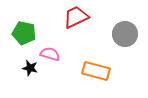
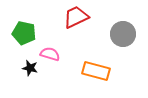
gray circle: moved 2 px left
